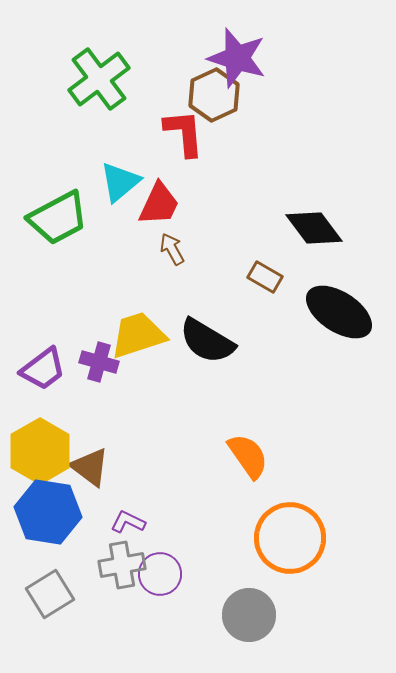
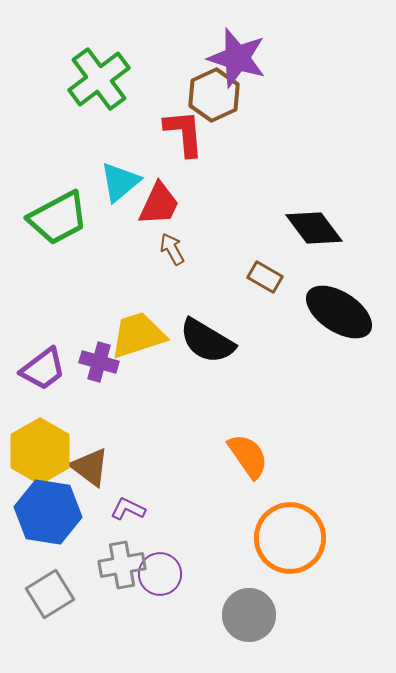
purple L-shape: moved 13 px up
